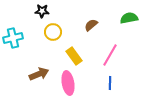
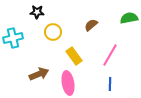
black star: moved 5 px left, 1 px down
blue line: moved 1 px down
